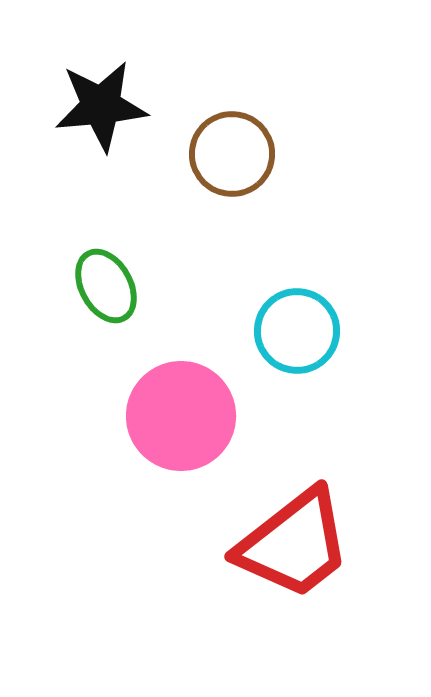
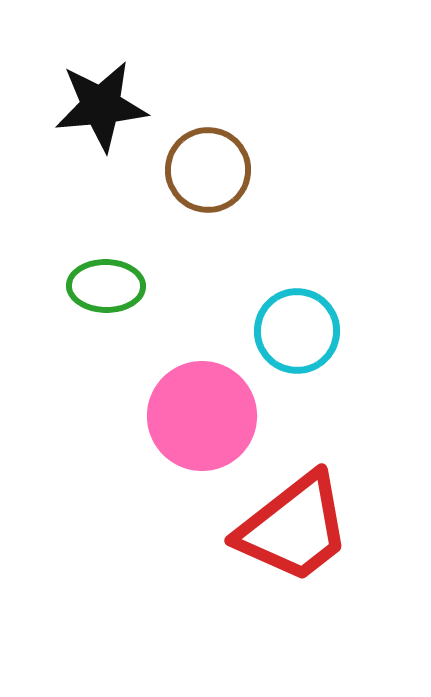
brown circle: moved 24 px left, 16 px down
green ellipse: rotated 60 degrees counterclockwise
pink circle: moved 21 px right
red trapezoid: moved 16 px up
